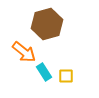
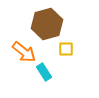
yellow square: moved 27 px up
